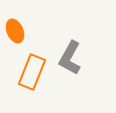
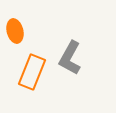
orange ellipse: rotated 10 degrees clockwise
